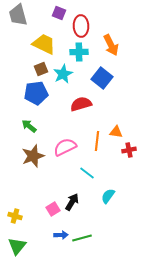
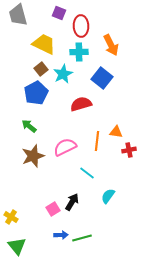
brown square: rotated 16 degrees counterclockwise
blue pentagon: rotated 20 degrees counterclockwise
yellow cross: moved 4 px left, 1 px down; rotated 16 degrees clockwise
green triangle: rotated 18 degrees counterclockwise
